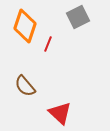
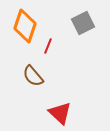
gray square: moved 5 px right, 6 px down
red line: moved 2 px down
brown semicircle: moved 8 px right, 10 px up
